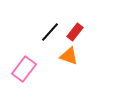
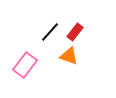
pink rectangle: moved 1 px right, 4 px up
